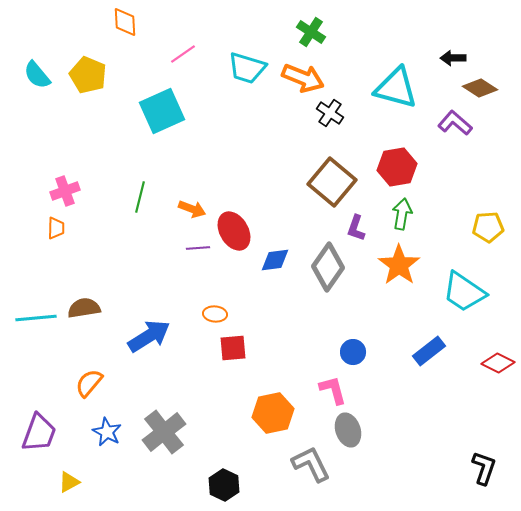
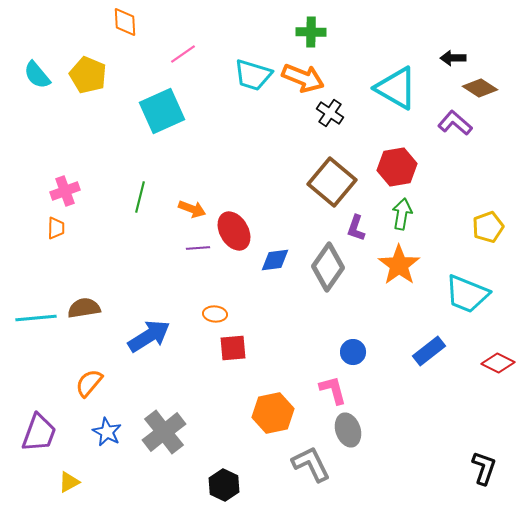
green cross at (311, 32): rotated 32 degrees counterclockwise
cyan trapezoid at (247, 68): moved 6 px right, 7 px down
cyan triangle at (396, 88): rotated 15 degrees clockwise
yellow pentagon at (488, 227): rotated 16 degrees counterclockwise
cyan trapezoid at (464, 292): moved 3 px right, 2 px down; rotated 12 degrees counterclockwise
